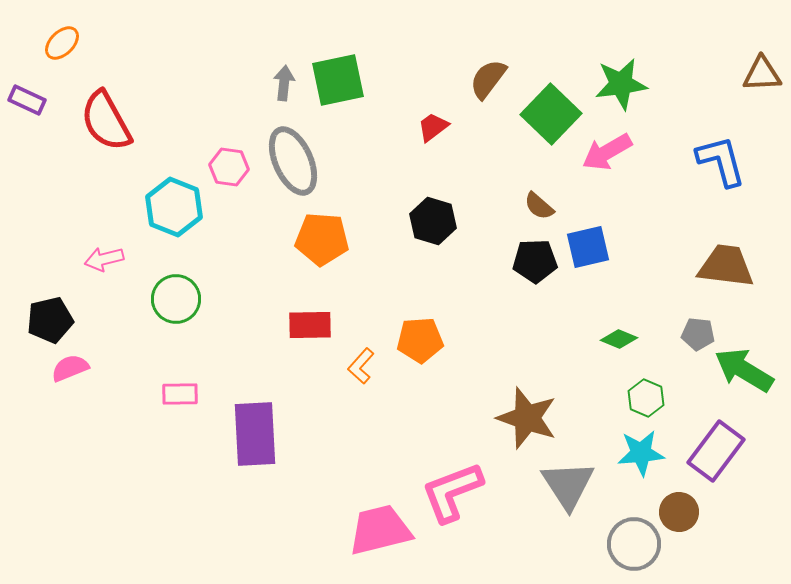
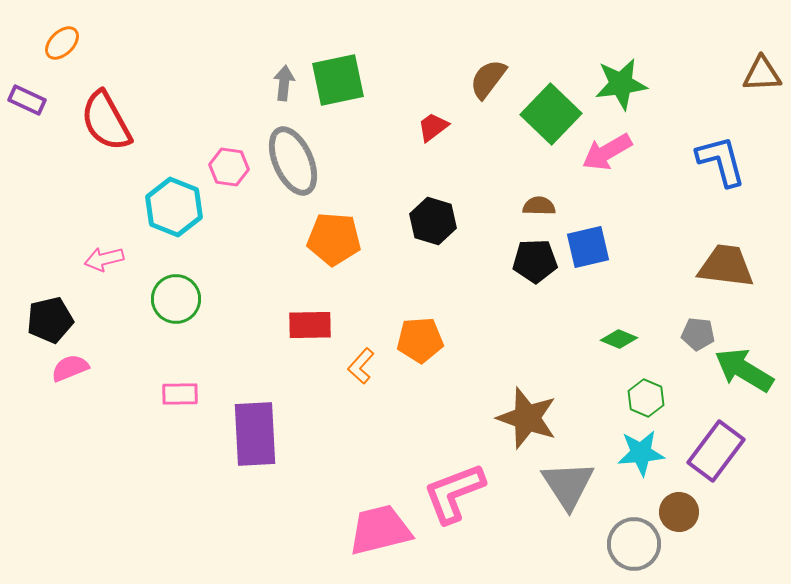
brown semicircle at (539, 206): rotated 140 degrees clockwise
orange pentagon at (322, 239): moved 12 px right
pink L-shape at (452, 492): moved 2 px right, 1 px down
